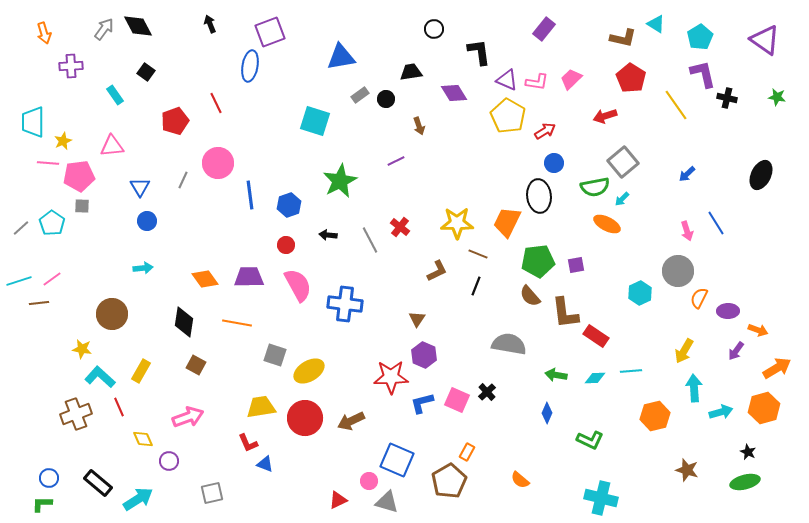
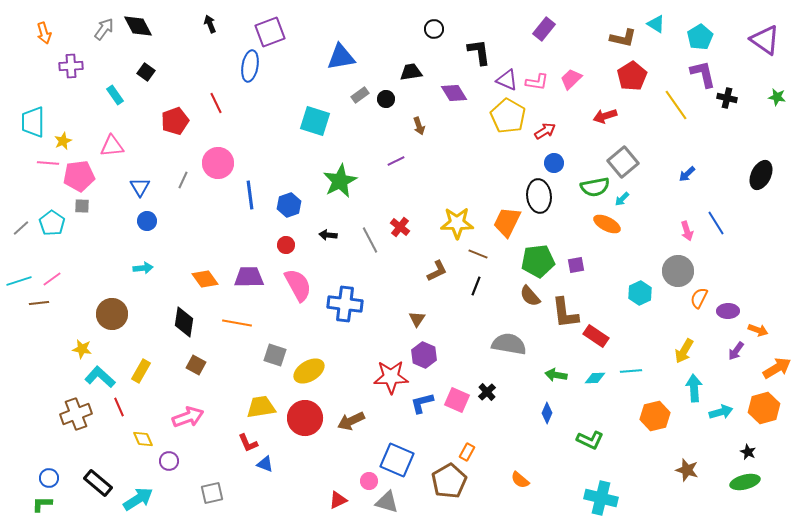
red pentagon at (631, 78): moved 1 px right, 2 px up; rotated 8 degrees clockwise
